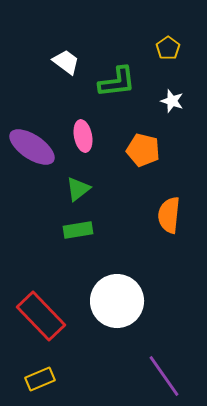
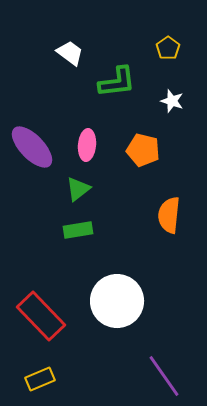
white trapezoid: moved 4 px right, 9 px up
pink ellipse: moved 4 px right, 9 px down; rotated 16 degrees clockwise
purple ellipse: rotated 12 degrees clockwise
